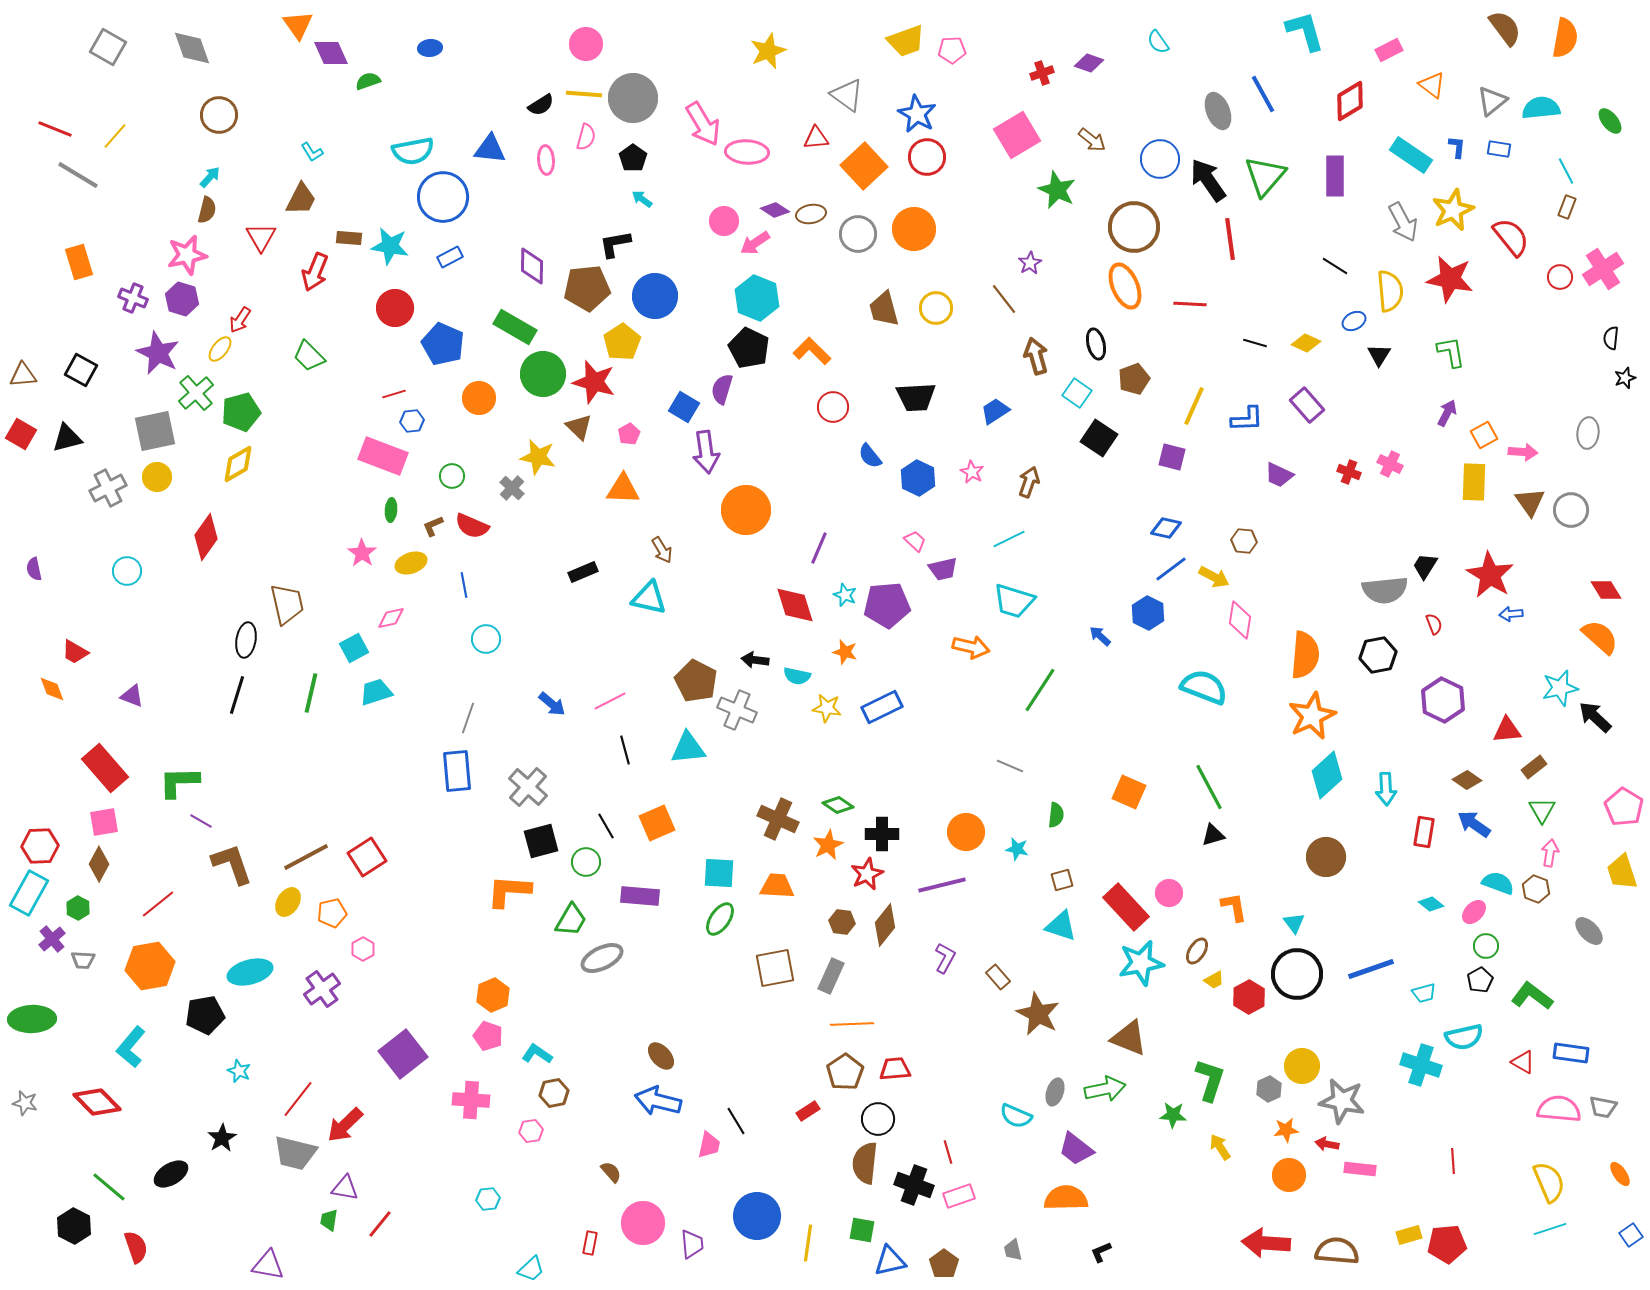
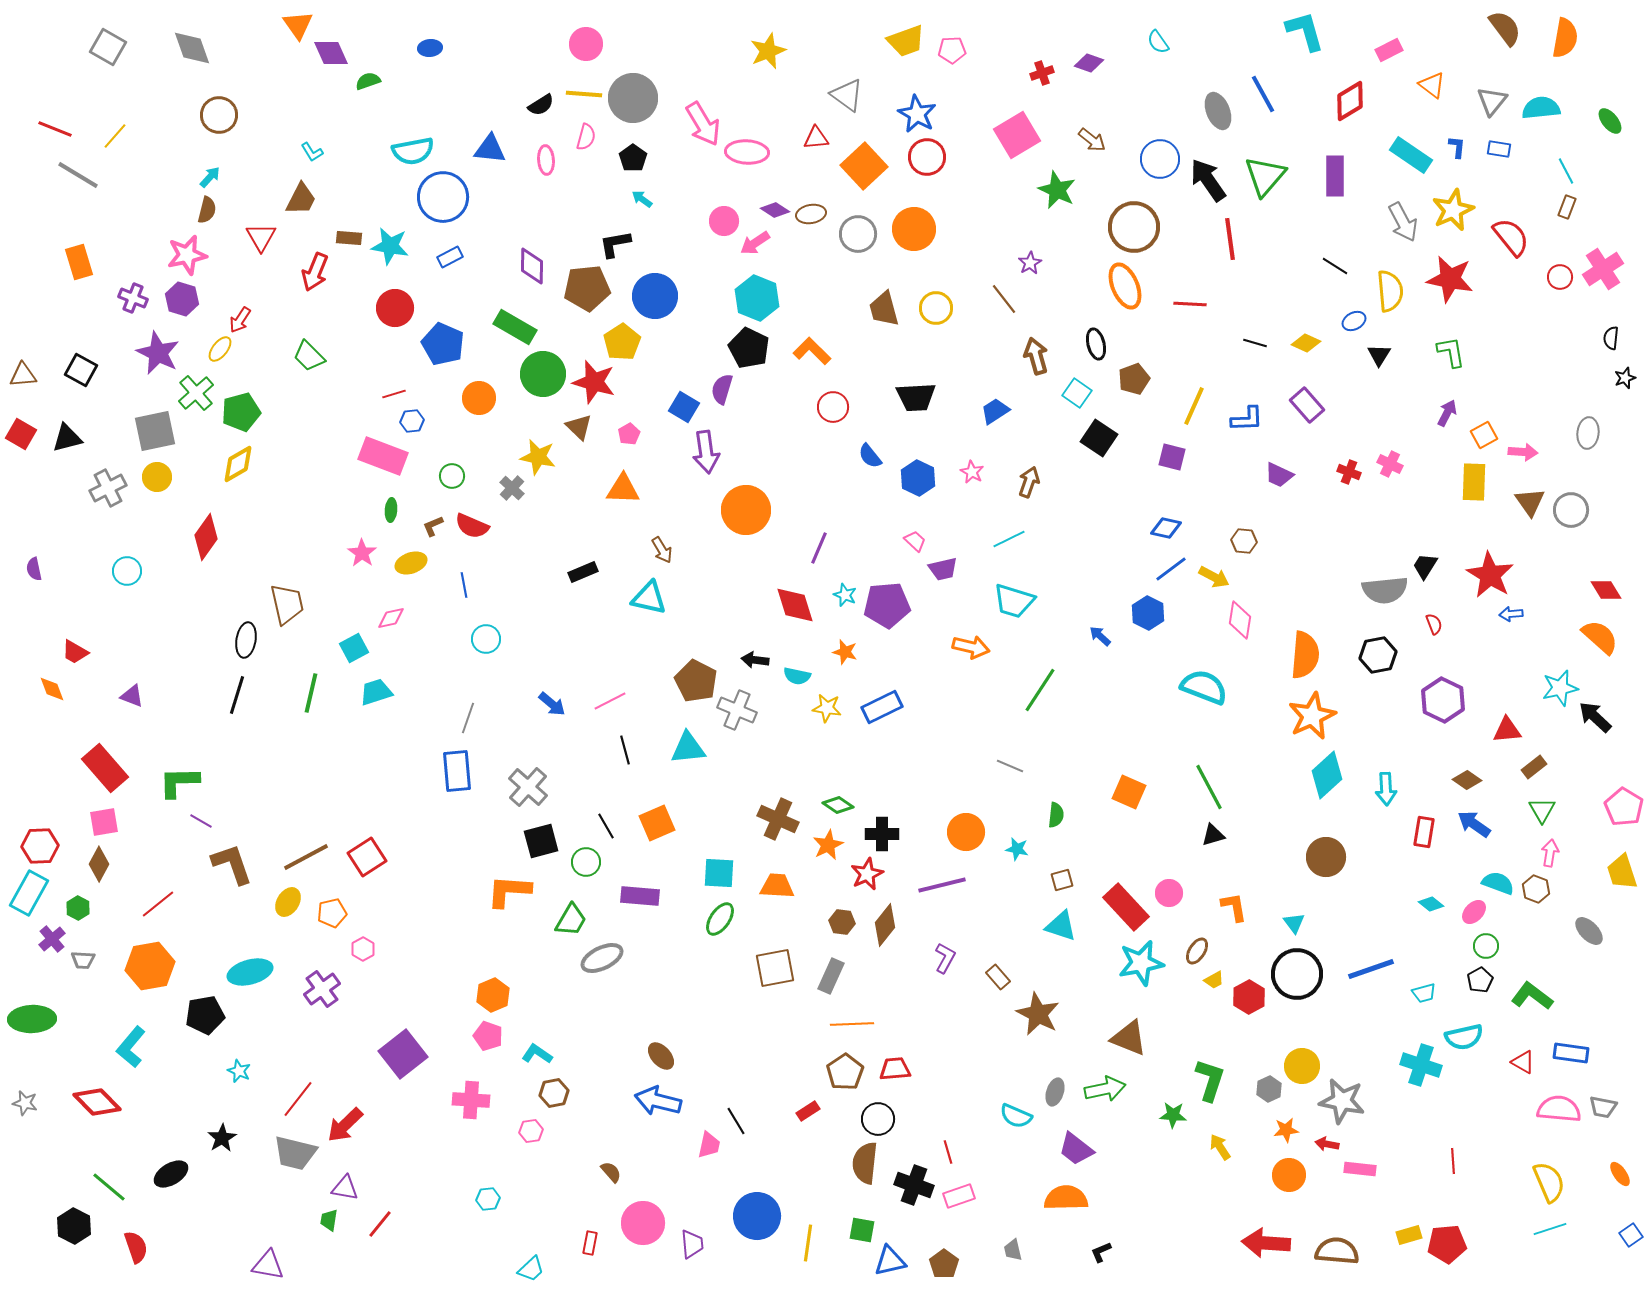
gray triangle at (1492, 101): rotated 12 degrees counterclockwise
